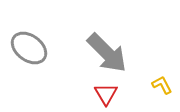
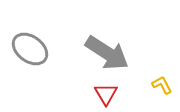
gray ellipse: moved 1 px right, 1 px down
gray arrow: rotated 12 degrees counterclockwise
